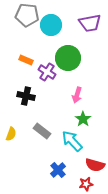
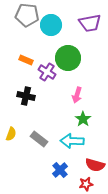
gray rectangle: moved 3 px left, 8 px down
cyan arrow: rotated 45 degrees counterclockwise
blue cross: moved 2 px right
